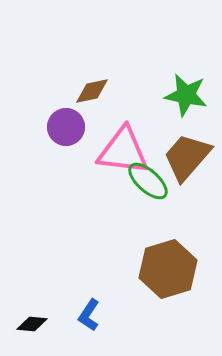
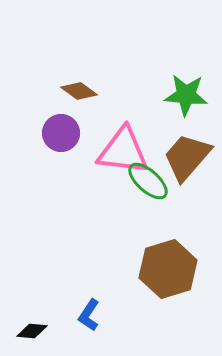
brown diamond: moved 13 px left; rotated 48 degrees clockwise
green star: rotated 6 degrees counterclockwise
purple circle: moved 5 px left, 6 px down
black diamond: moved 7 px down
